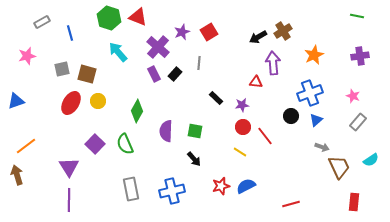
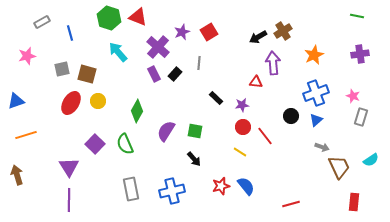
purple cross at (360, 56): moved 2 px up
blue cross at (310, 93): moved 6 px right
gray rectangle at (358, 122): moved 3 px right, 5 px up; rotated 24 degrees counterclockwise
purple semicircle at (166, 131): rotated 30 degrees clockwise
orange line at (26, 146): moved 11 px up; rotated 20 degrees clockwise
blue semicircle at (246, 186): rotated 78 degrees clockwise
